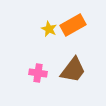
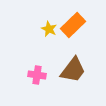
orange rectangle: rotated 15 degrees counterclockwise
pink cross: moved 1 px left, 2 px down
